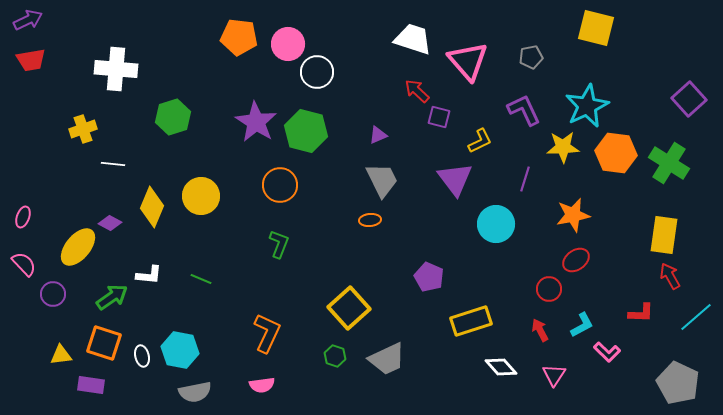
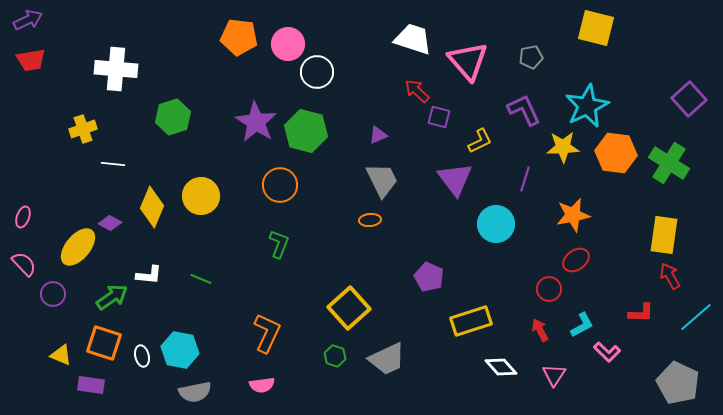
yellow triangle at (61, 355): rotated 30 degrees clockwise
